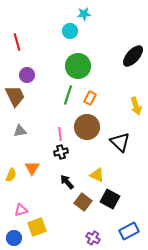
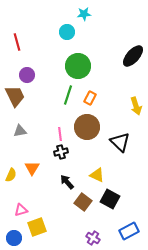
cyan circle: moved 3 px left, 1 px down
